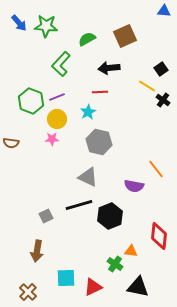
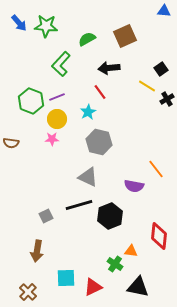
red line: rotated 56 degrees clockwise
black cross: moved 4 px right, 1 px up; rotated 24 degrees clockwise
